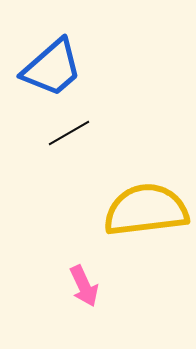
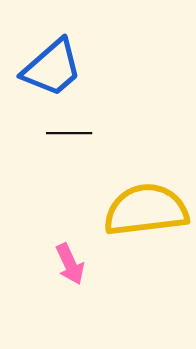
black line: rotated 30 degrees clockwise
pink arrow: moved 14 px left, 22 px up
